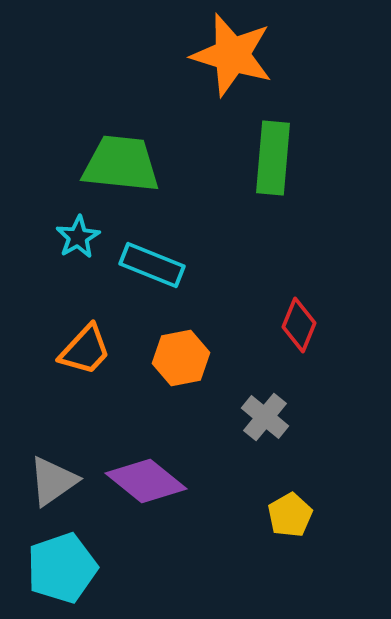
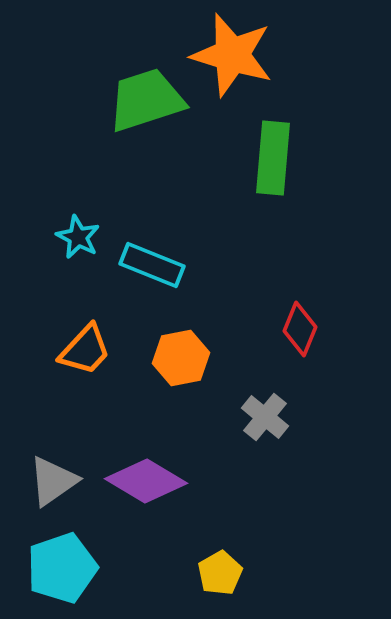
green trapezoid: moved 25 px right, 64 px up; rotated 24 degrees counterclockwise
cyan star: rotated 15 degrees counterclockwise
red diamond: moved 1 px right, 4 px down
purple diamond: rotated 8 degrees counterclockwise
yellow pentagon: moved 70 px left, 58 px down
